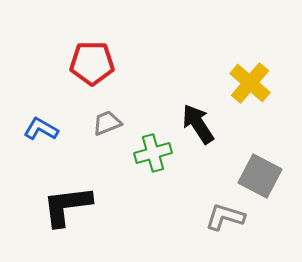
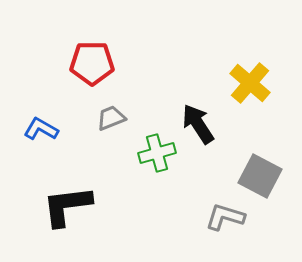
gray trapezoid: moved 4 px right, 5 px up
green cross: moved 4 px right
